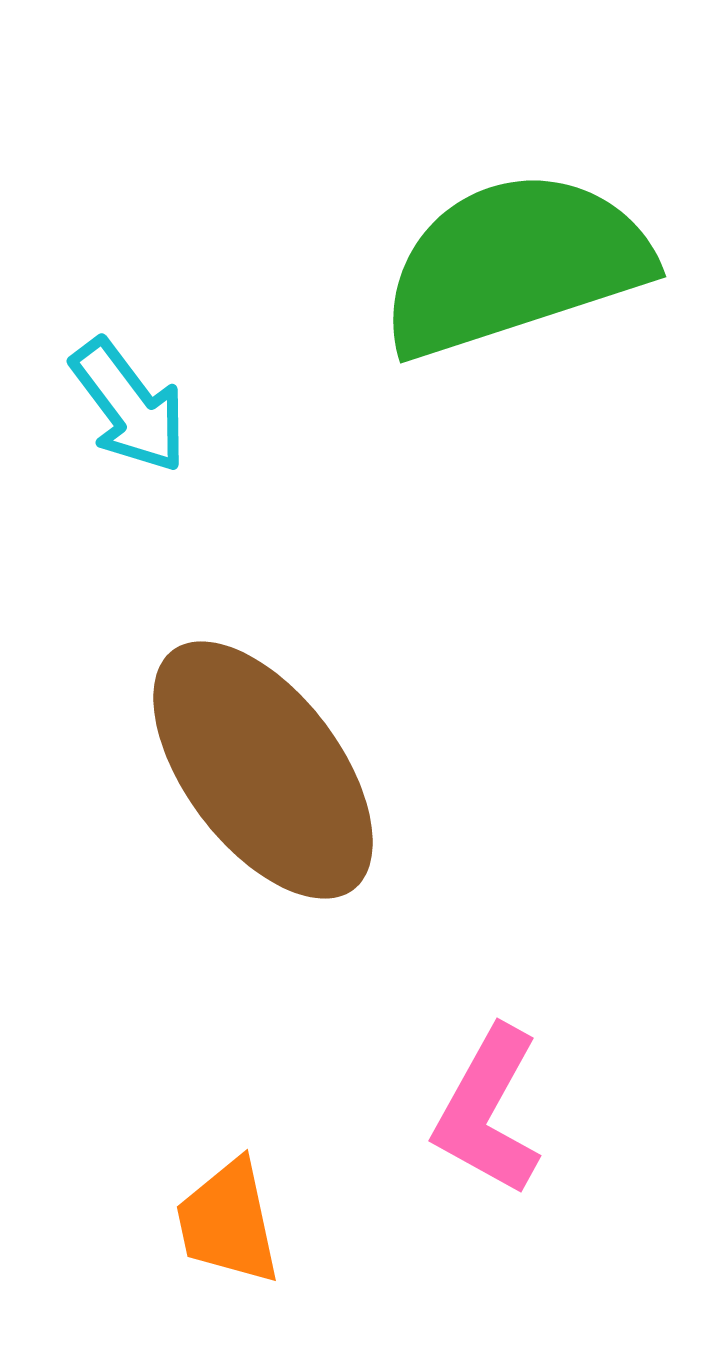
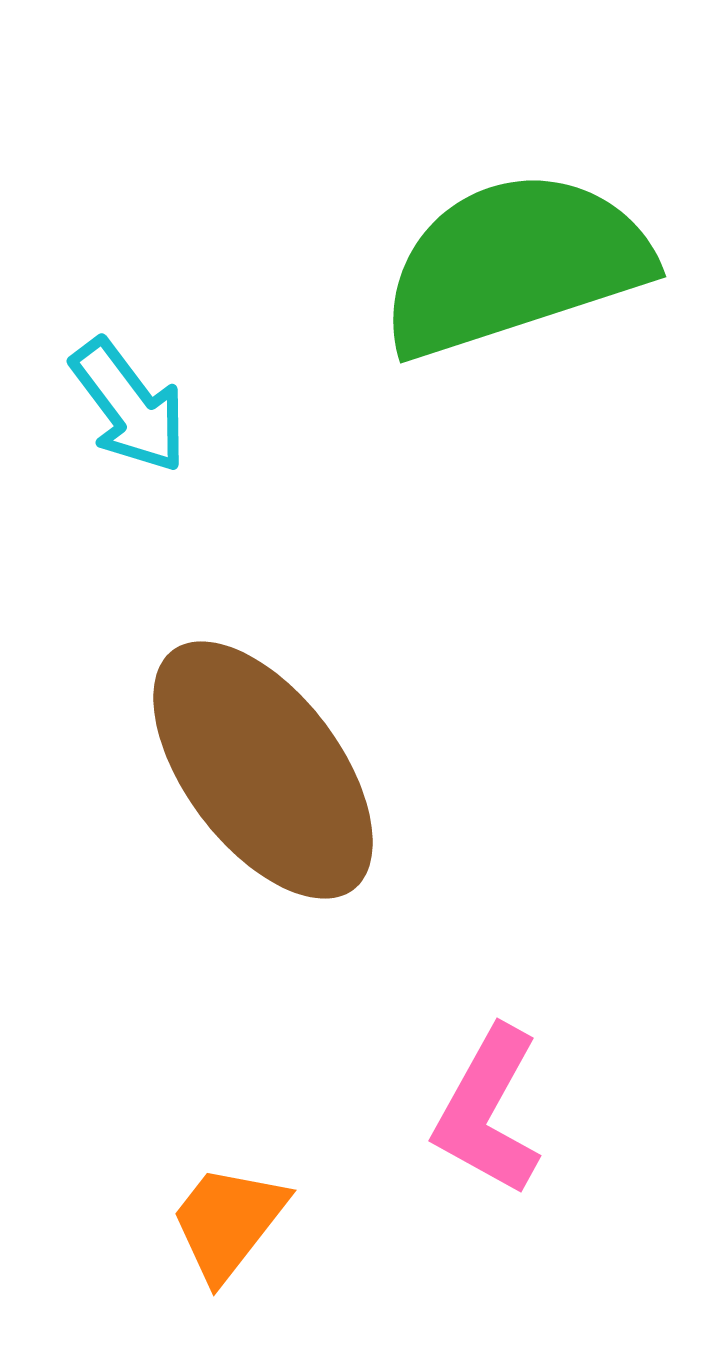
orange trapezoid: rotated 50 degrees clockwise
